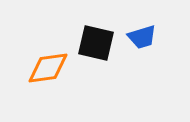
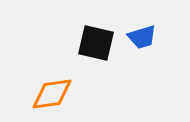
orange diamond: moved 4 px right, 26 px down
